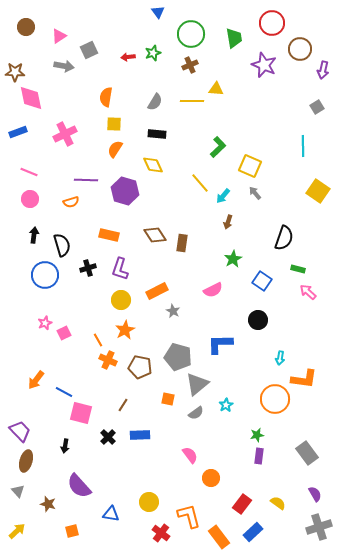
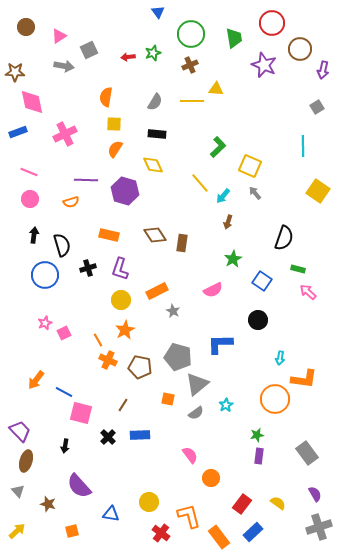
pink diamond at (31, 98): moved 1 px right, 4 px down
